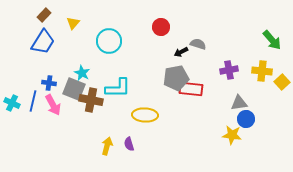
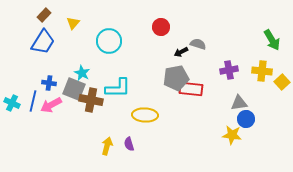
green arrow: rotated 10 degrees clockwise
pink arrow: moved 2 px left; rotated 90 degrees clockwise
